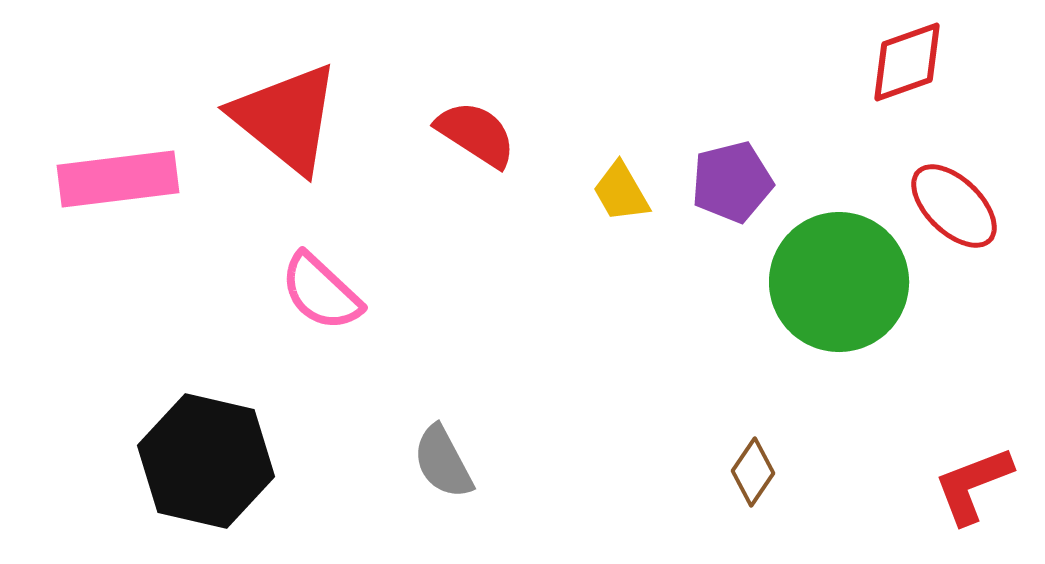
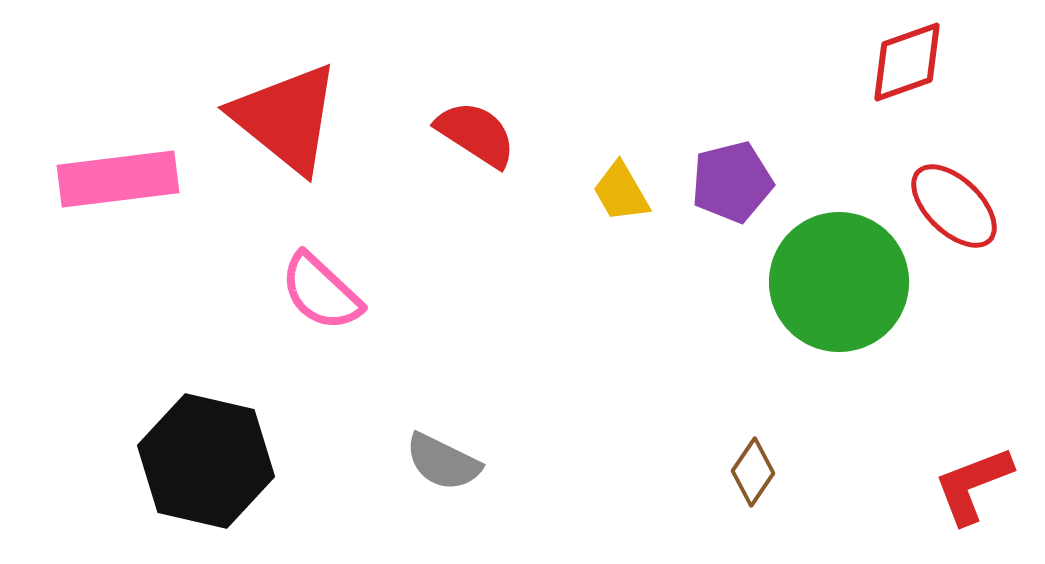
gray semicircle: rotated 36 degrees counterclockwise
